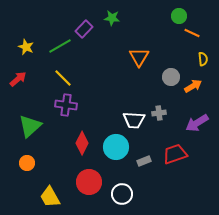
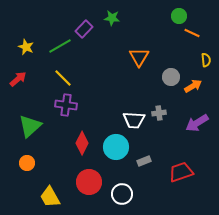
yellow semicircle: moved 3 px right, 1 px down
red trapezoid: moved 6 px right, 18 px down
